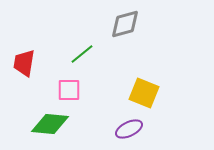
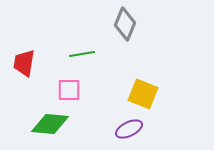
gray diamond: rotated 52 degrees counterclockwise
green line: rotated 30 degrees clockwise
yellow square: moved 1 px left, 1 px down
